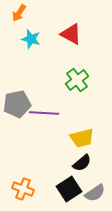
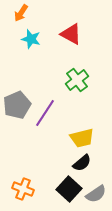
orange arrow: moved 2 px right
gray pentagon: moved 1 px down; rotated 12 degrees counterclockwise
purple line: moved 1 px right; rotated 60 degrees counterclockwise
black square: rotated 15 degrees counterclockwise
gray semicircle: moved 1 px right, 1 px down
